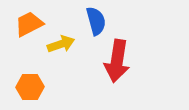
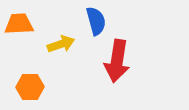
orange trapezoid: moved 10 px left; rotated 24 degrees clockwise
